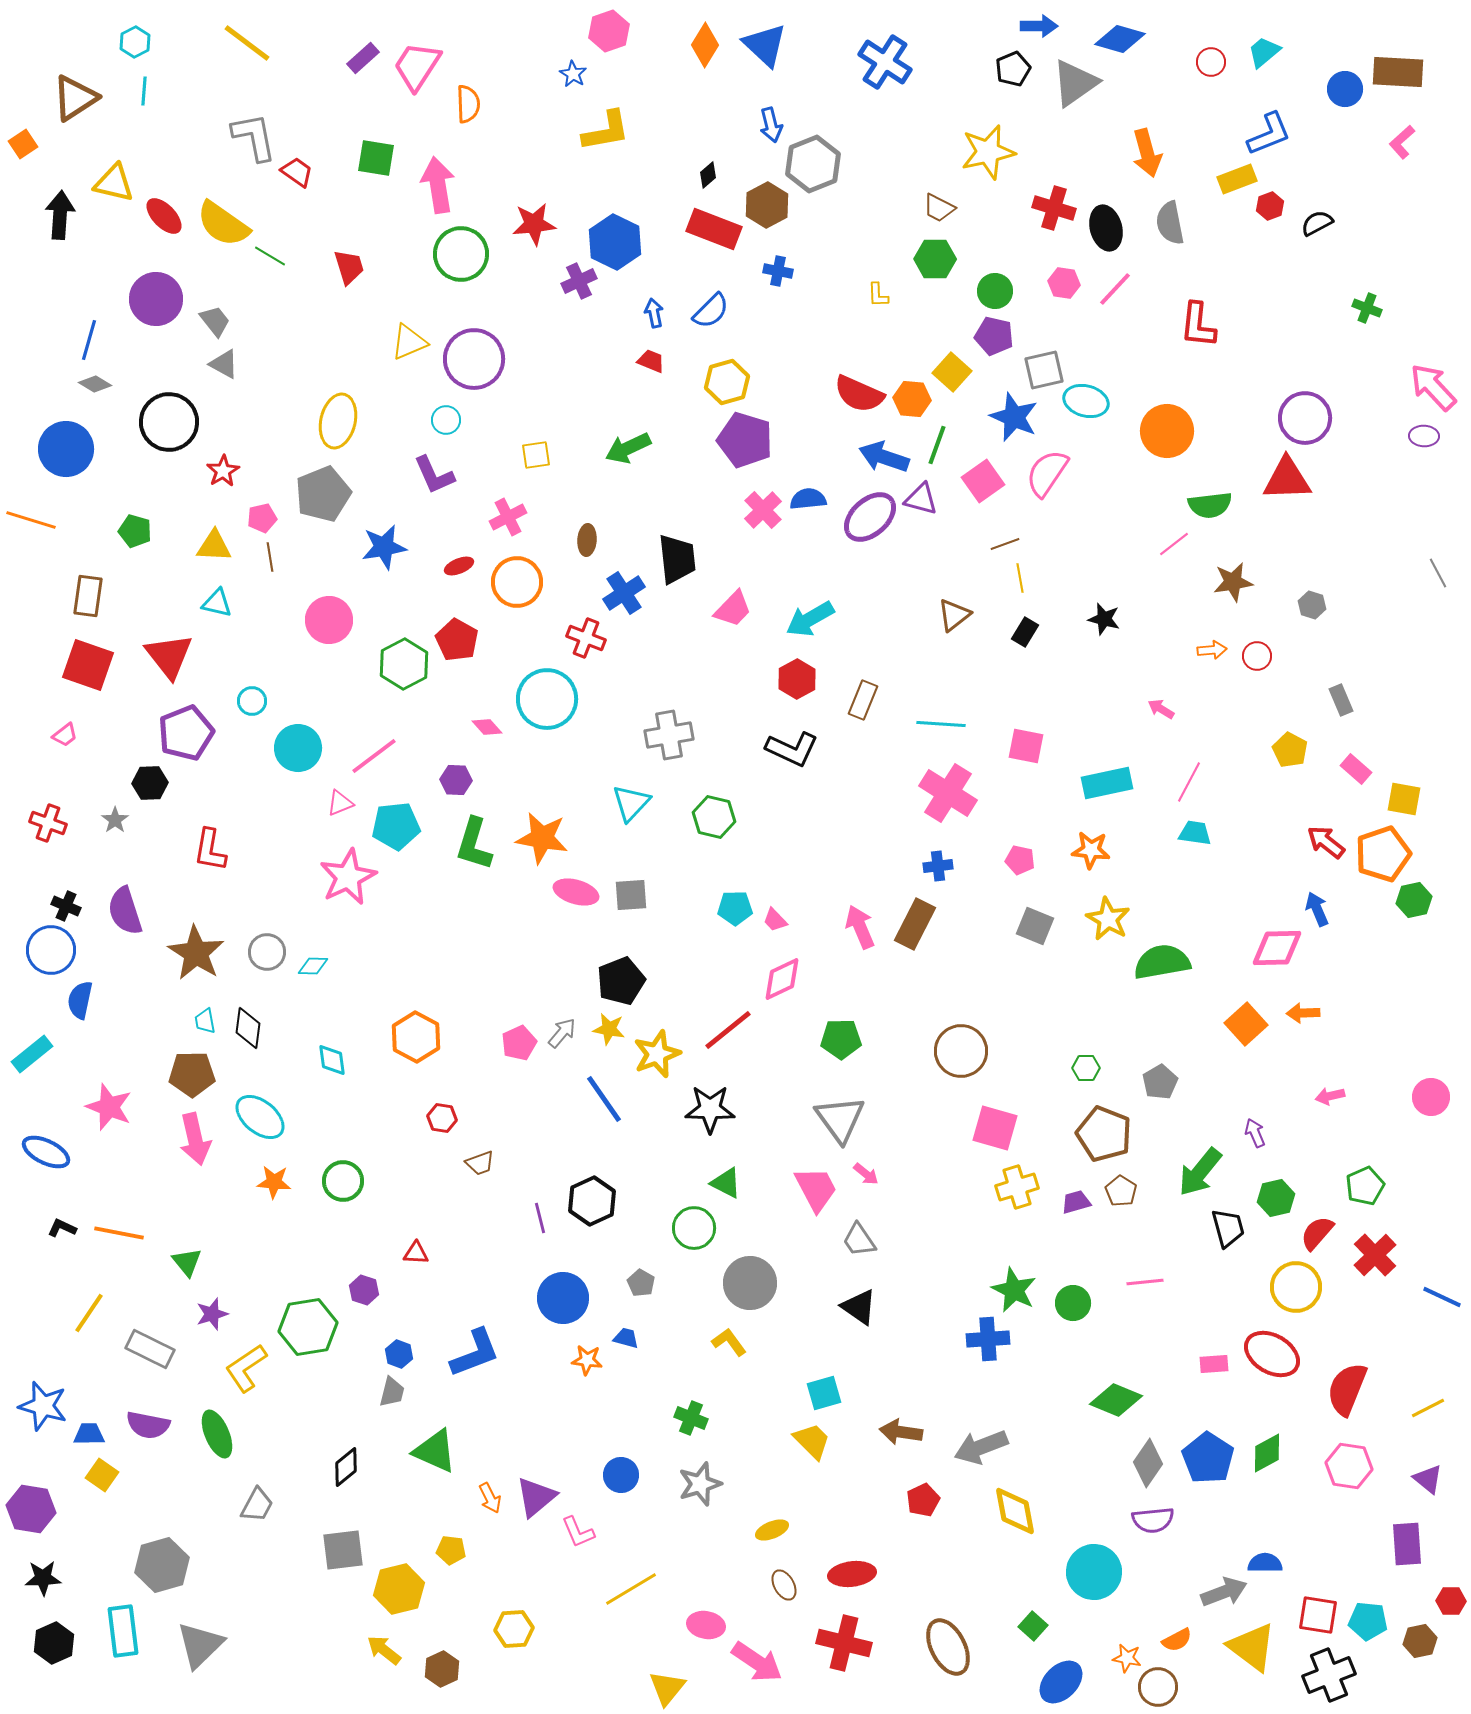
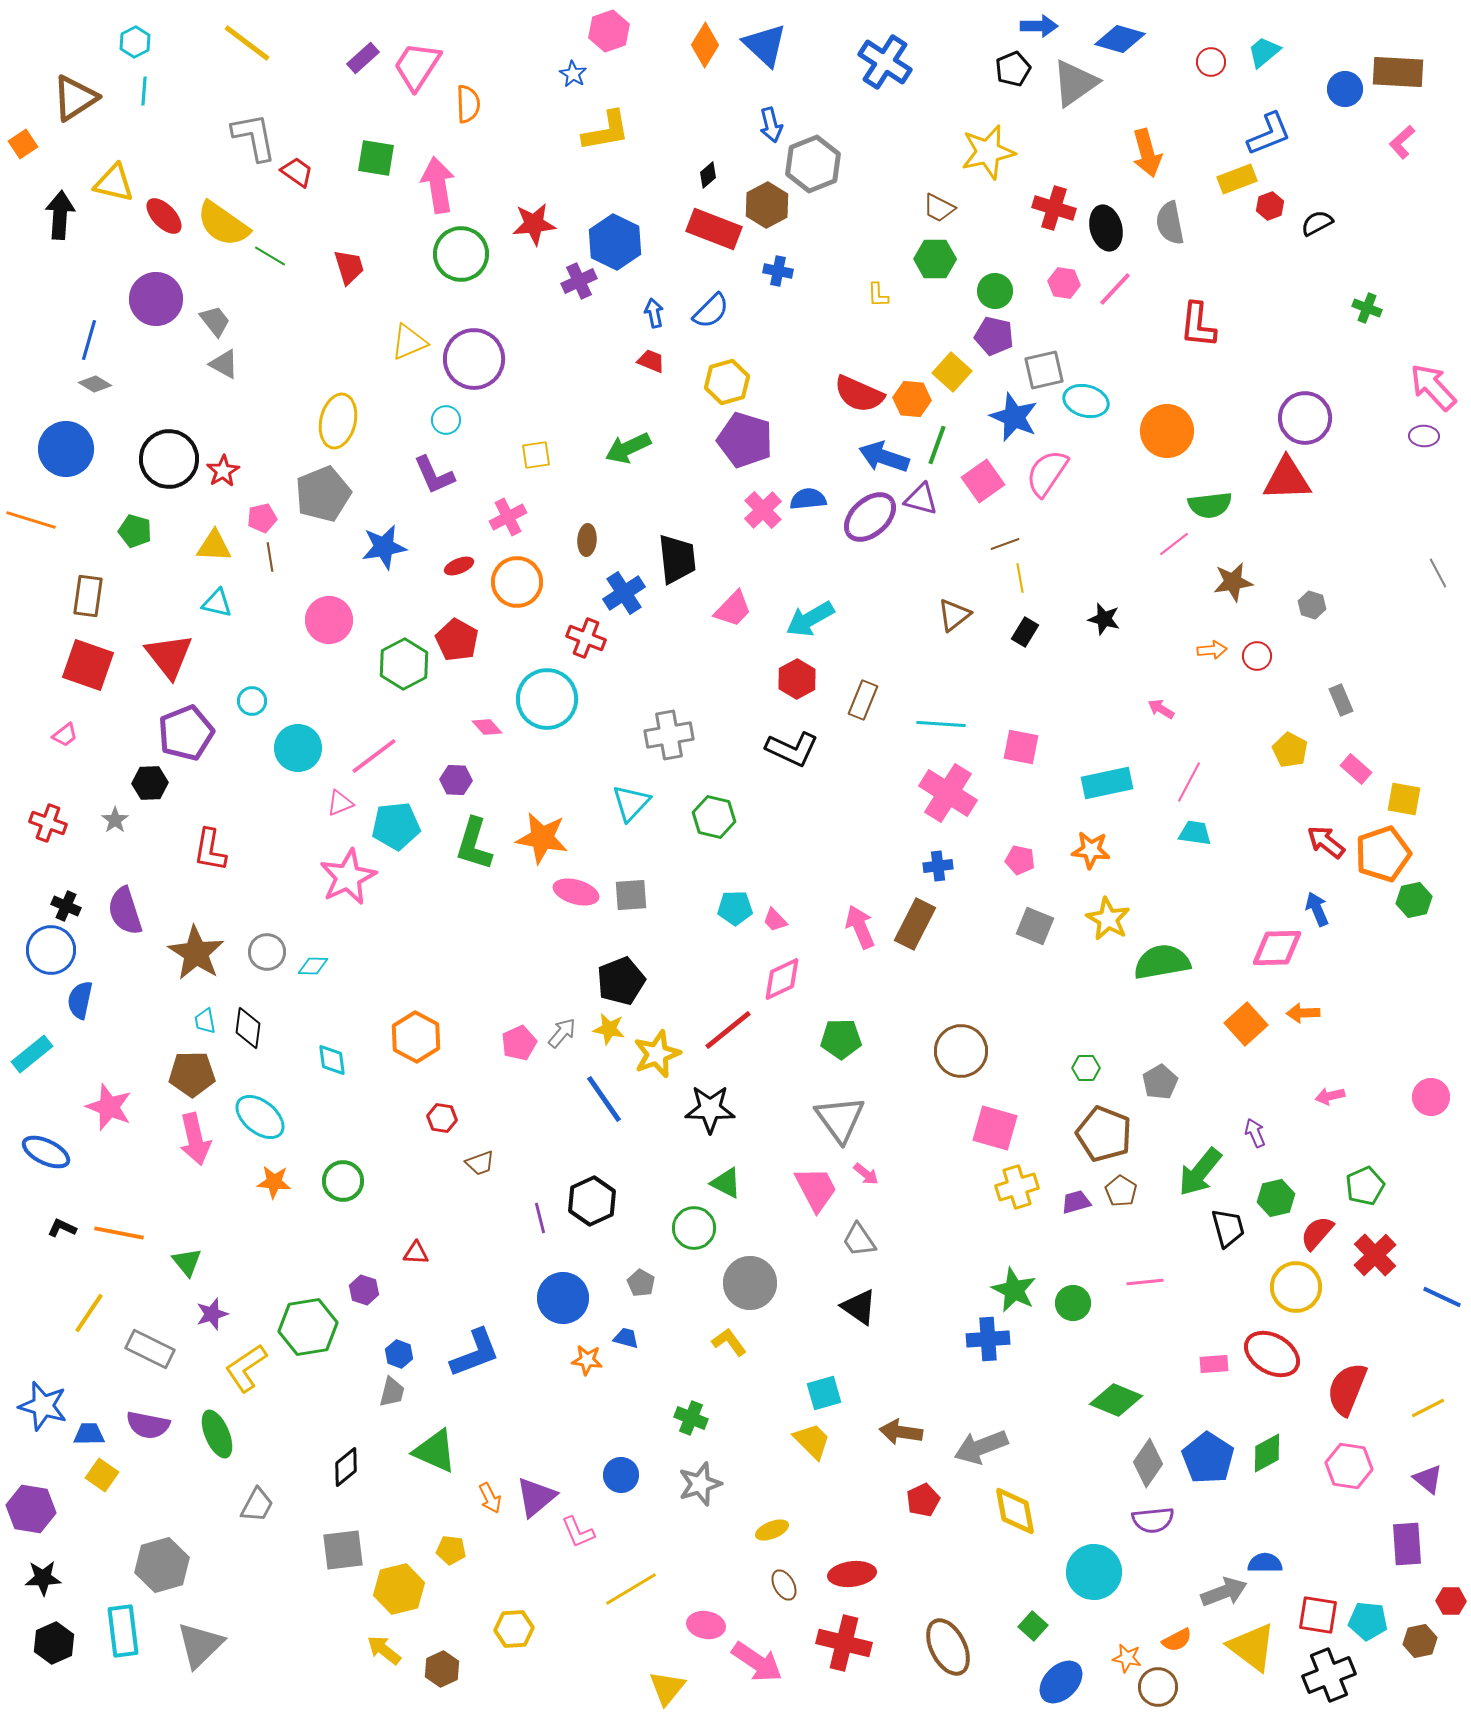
black circle at (169, 422): moved 37 px down
pink square at (1026, 746): moved 5 px left, 1 px down
